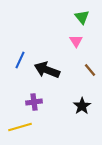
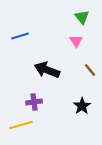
blue line: moved 24 px up; rotated 48 degrees clockwise
yellow line: moved 1 px right, 2 px up
